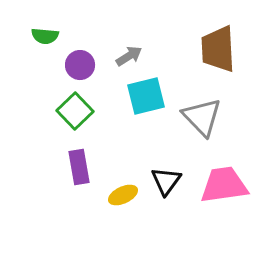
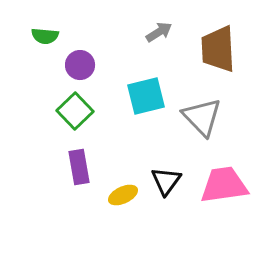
gray arrow: moved 30 px right, 24 px up
